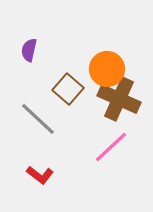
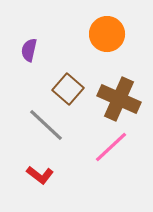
orange circle: moved 35 px up
gray line: moved 8 px right, 6 px down
